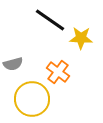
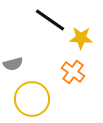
orange cross: moved 15 px right
